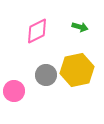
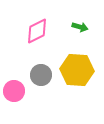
yellow hexagon: rotated 16 degrees clockwise
gray circle: moved 5 px left
